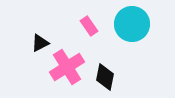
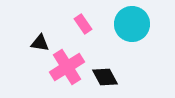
pink rectangle: moved 6 px left, 2 px up
black triangle: rotated 36 degrees clockwise
black diamond: rotated 40 degrees counterclockwise
